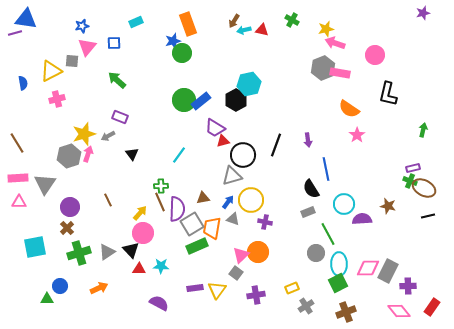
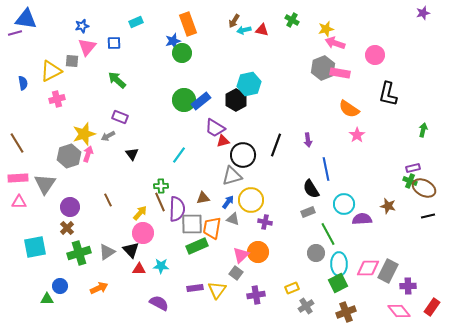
gray square at (192, 224): rotated 30 degrees clockwise
